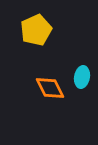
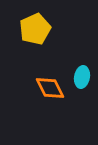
yellow pentagon: moved 1 px left, 1 px up
